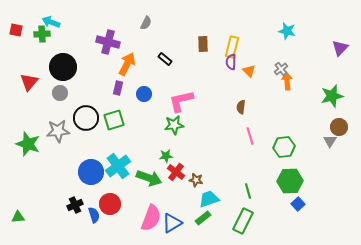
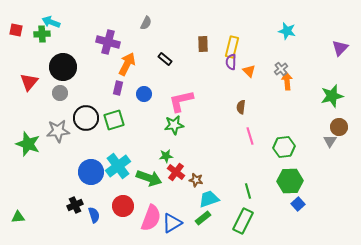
red circle at (110, 204): moved 13 px right, 2 px down
